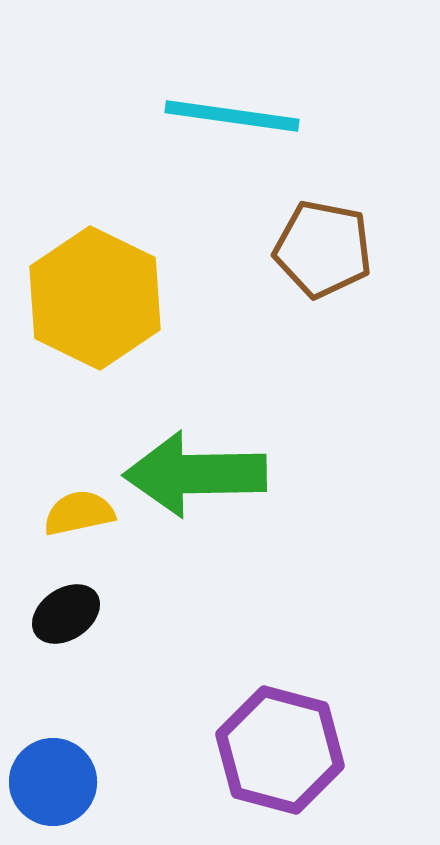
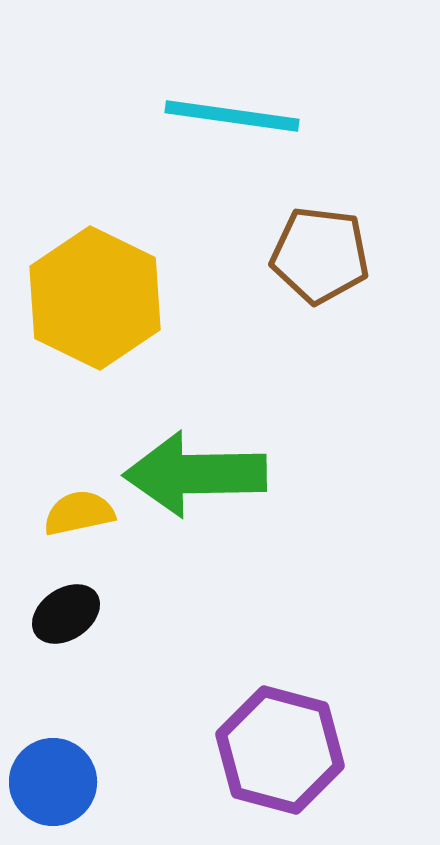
brown pentagon: moved 3 px left, 6 px down; rotated 4 degrees counterclockwise
